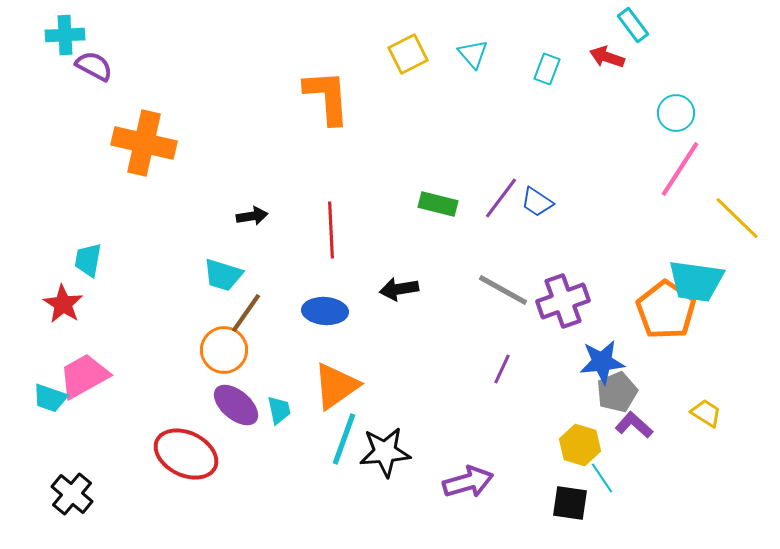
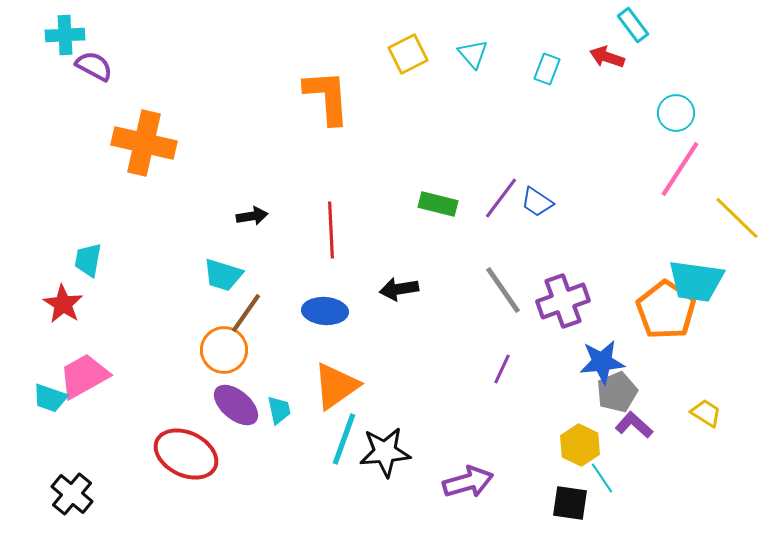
gray line at (503, 290): rotated 26 degrees clockwise
yellow hexagon at (580, 445): rotated 9 degrees clockwise
